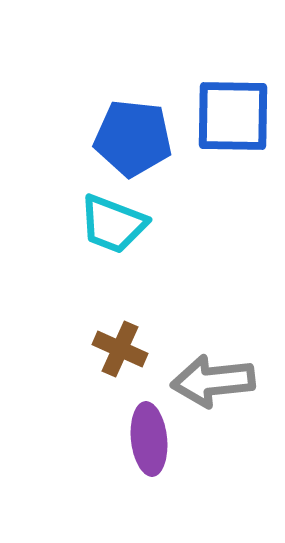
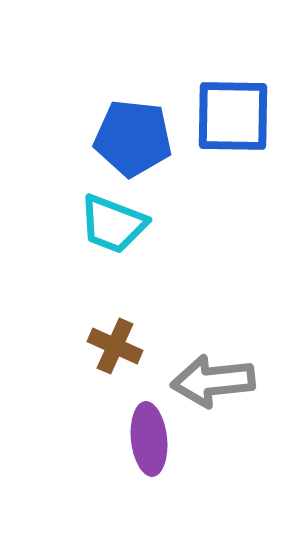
brown cross: moved 5 px left, 3 px up
